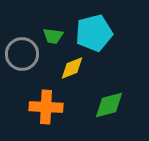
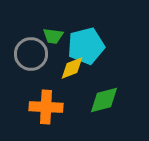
cyan pentagon: moved 8 px left, 13 px down
gray circle: moved 9 px right
green diamond: moved 5 px left, 5 px up
